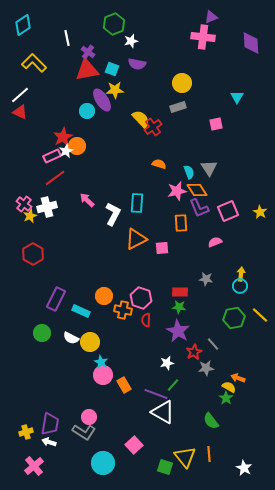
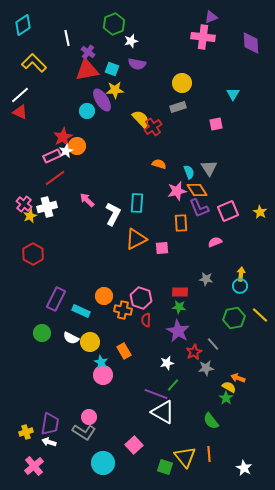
cyan triangle at (237, 97): moved 4 px left, 3 px up
orange rectangle at (124, 385): moved 34 px up
